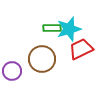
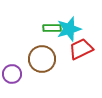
purple circle: moved 3 px down
